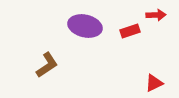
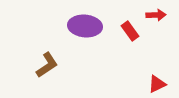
purple ellipse: rotated 8 degrees counterclockwise
red rectangle: rotated 72 degrees clockwise
red triangle: moved 3 px right, 1 px down
